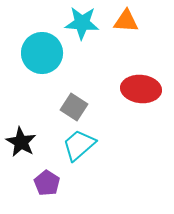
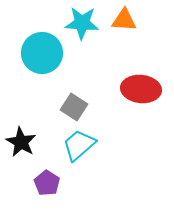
orange triangle: moved 2 px left, 1 px up
